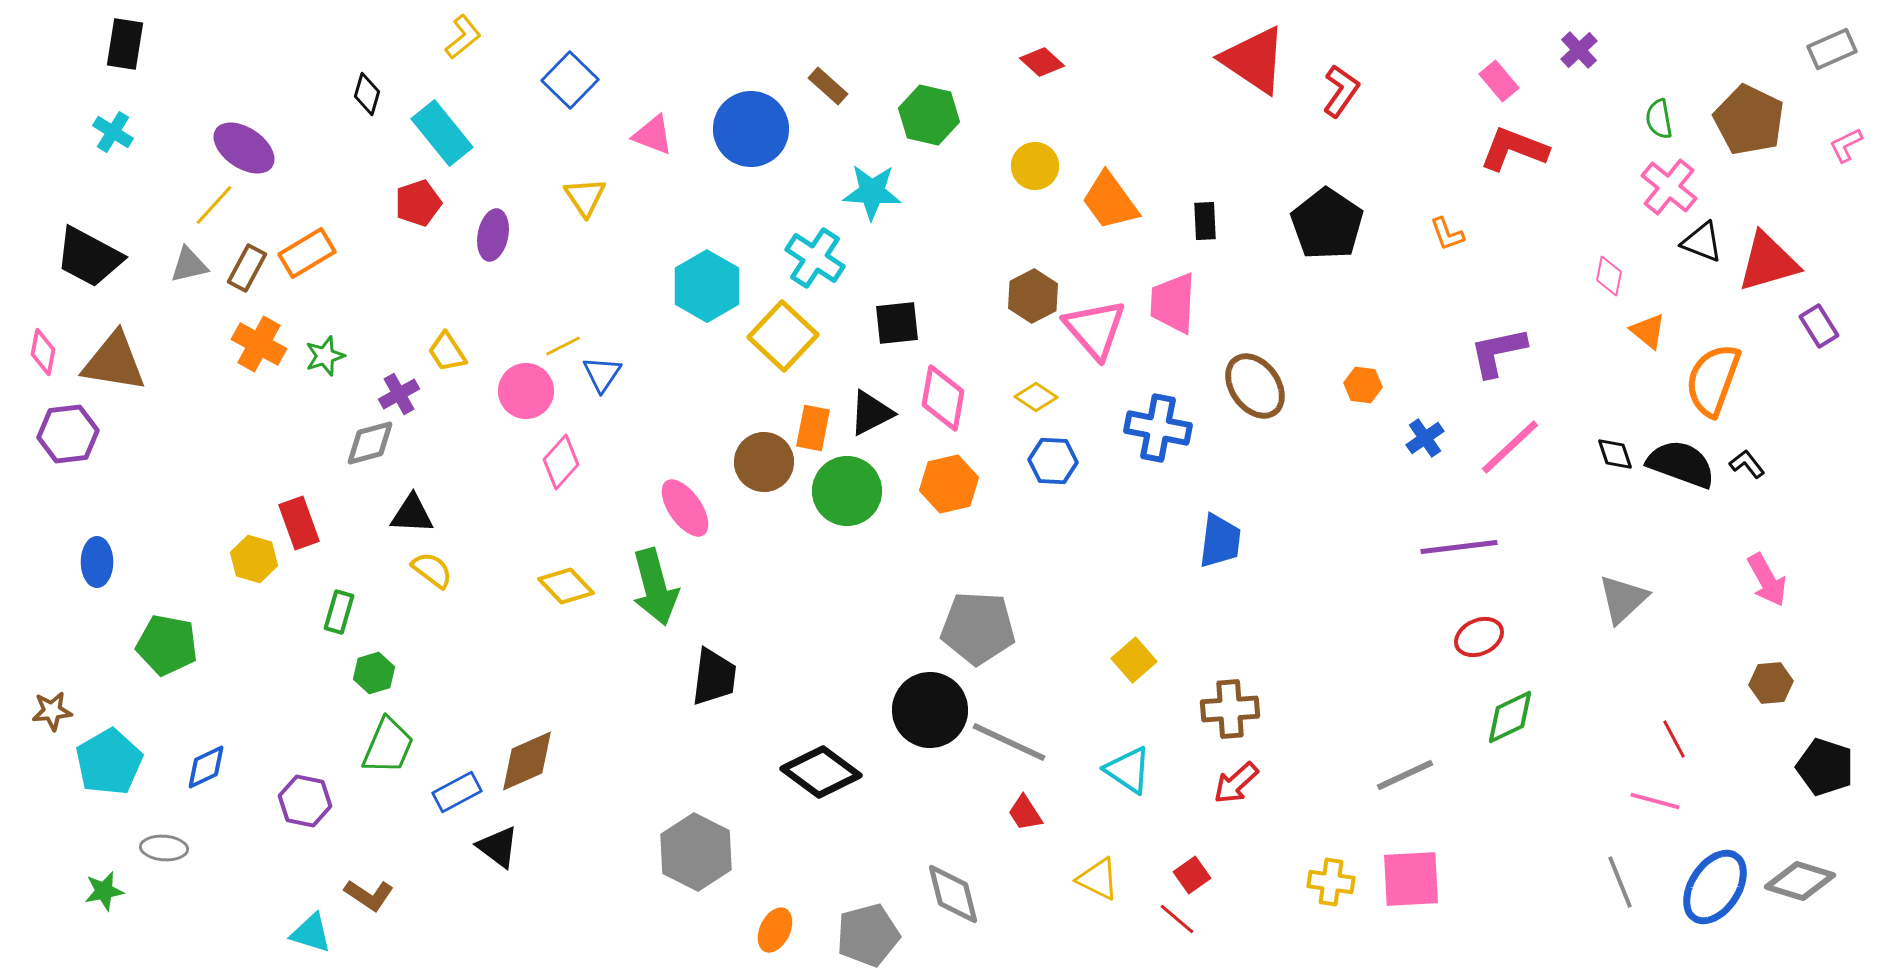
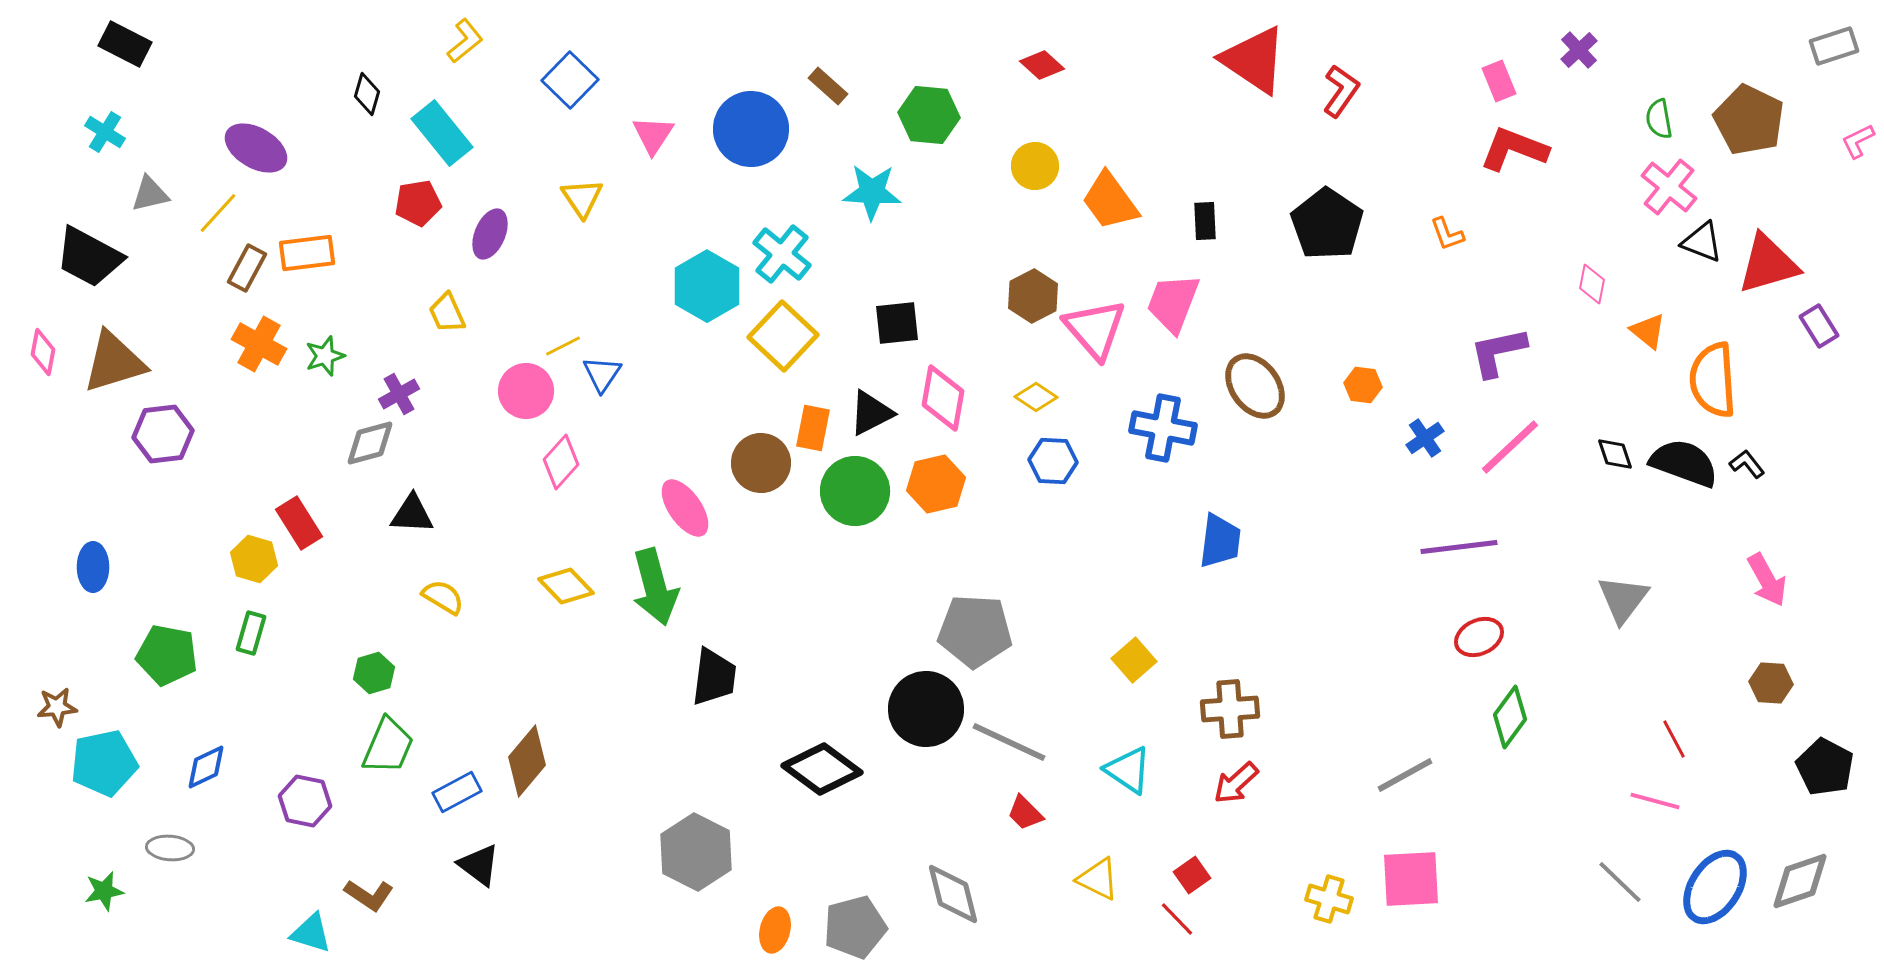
yellow L-shape at (463, 37): moved 2 px right, 4 px down
black rectangle at (125, 44): rotated 72 degrees counterclockwise
gray rectangle at (1832, 49): moved 2 px right, 3 px up; rotated 6 degrees clockwise
red diamond at (1042, 62): moved 3 px down
pink rectangle at (1499, 81): rotated 18 degrees clockwise
green hexagon at (929, 115): rotated 8 degrees counterclockwise
cyan cross at (113, 132): moved 8 px left
pink triangle at (653, 135): rotated 42 degrees clockwise
pink L-shape at (1846, 145): moved 12 px right, 4 px up
purple ellipse at (244, 148): moved 12 px right; rotated 4 degrees counterclockwise
yellow triangle at (585, 197): moved 3 px left, 1 px down
red pentagon at (418, 203): rotated 9 degrees clockwise
yellow line at (214, 205): moved 4 px right, 8 px down
purple ellipse at (493, 235): moved 3 px left, 1 px up; rotated 12 degrees clockwise
orange rectangle at (307, 253): rotated 24 degrees clockwise
cyan cross at (815, 258): moved 33 px left, 4 px up; rotated 6 degrees clockwise
red triangle at (1768, 262): moved 2 px down
gray triangle at (189, 265): moved 39 px left, 71 px up
pink diamond at (1609, 276): moved 17 px left, 8 px down
pink trapezoid at (1173, 303): rotated 18 degrees clockwise
yellow trapezoid at (447, 352): moved 39 px up; rotated 9 degrees clockwise
brown triangle at (114, 362): rotated 26 degrees counterclockwise
orange semicircle at (1713, 380): rotated 24 degrees counterclockwise
blue cross at (1158, 428): moved 5 px right
purple hexagon at (68, 434): moved 95 px right
brown circle at (764, 462): moved 3 px left, 1 px down
black semicircle at (1681, 464): moved 3 px right, 1 px up
orange hexagon at (949, 484): moved 13 px left
green circle at (847, 491): moved 8 px right
red rectangle at (299, 523): rotated 12 degrees counterclockwise
blue ellipse at (97, 562): moved 4 px left, 5 px down
yellow semicircle at (432, 570): moved 11 px right, 27 px down; rotated 6 degrees counterclockwise
gray triangle at (1623, 599): rotated 10 degrees counterclockwise
green rectangle at (339, 612): moved 88 px left, 21 px down
gray pentagon at (978, 628): moved 3 px left, 3 px down
green pentagon at (167, 645): moved 10 px down
brown hexagon at (1771, 683): rotated 9 degrees clockwise
black circle at (930, 710): moved 4 px left, 1 px up
brown star at (52, 711): moved 5 px right, 4 px up
green diamond at (1510, 717): rotated 28 degrees counterclockwise
brown diamond at (527, 761): rotated 26 degrees counterclockwise
cyan pentagon at (109, 762): moved 5 px left, 1 px down; rotated 18 degrees clockwise
black pentagon at (1825, 767): rotated 10 degrees clockwise
black diamond at (821, 772): moved 1 px right, 3 px up
gray line at (1405, 775): rotated 4 degrees counterclockwise
red trapezoid at (1025, 813): rotated 12 degrees counterclockwise
black triangle at (498, 847): moved 19 px left, 18 px down
gray ellipse at (164, 848): moved 6 px right
gray diamond at (1800, 881): rotated 36 degrees counterclockwise
yellow cross at (1331, 882): moved 2 px left, 17 px down; rotated 9 degrees clockwise
gray line at (1620, 882): rotated 24 degrees counterclockwise
red line at (1177, 919): rotated 6 degrees clockwise
orange ellipse at (775, 930): rotated 12 degrees counterclockwise
gray pentagon at (868, 935): moved 13 px left, 8 px up
